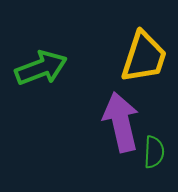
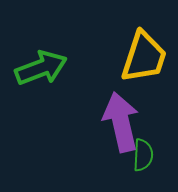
green semicircle: moved 11 px left, 3 px down
